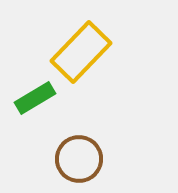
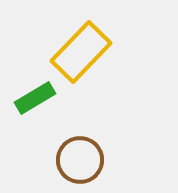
brown circle: moved 1 px right, 1 px down
